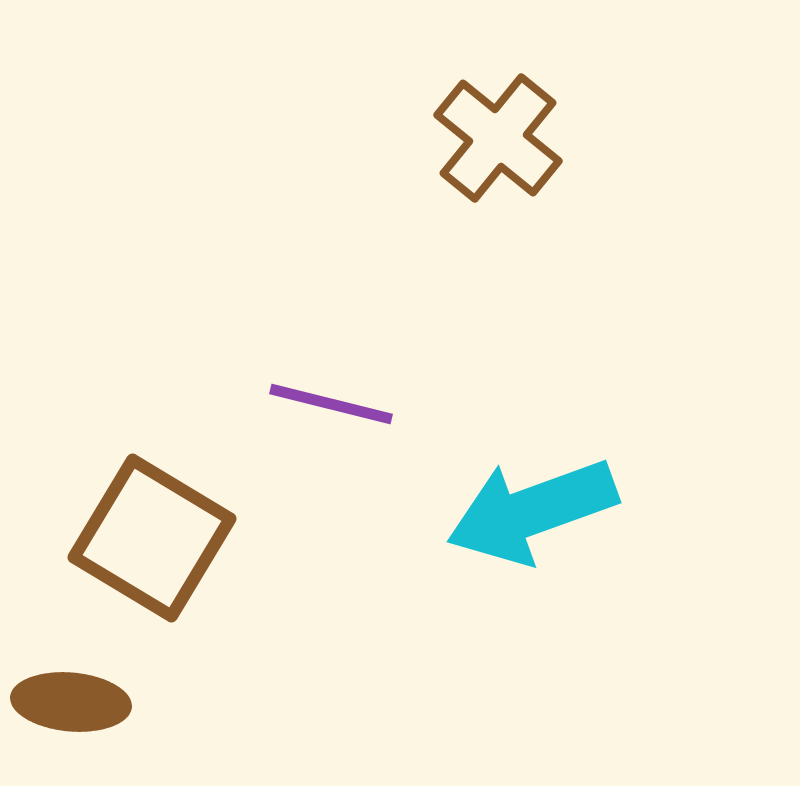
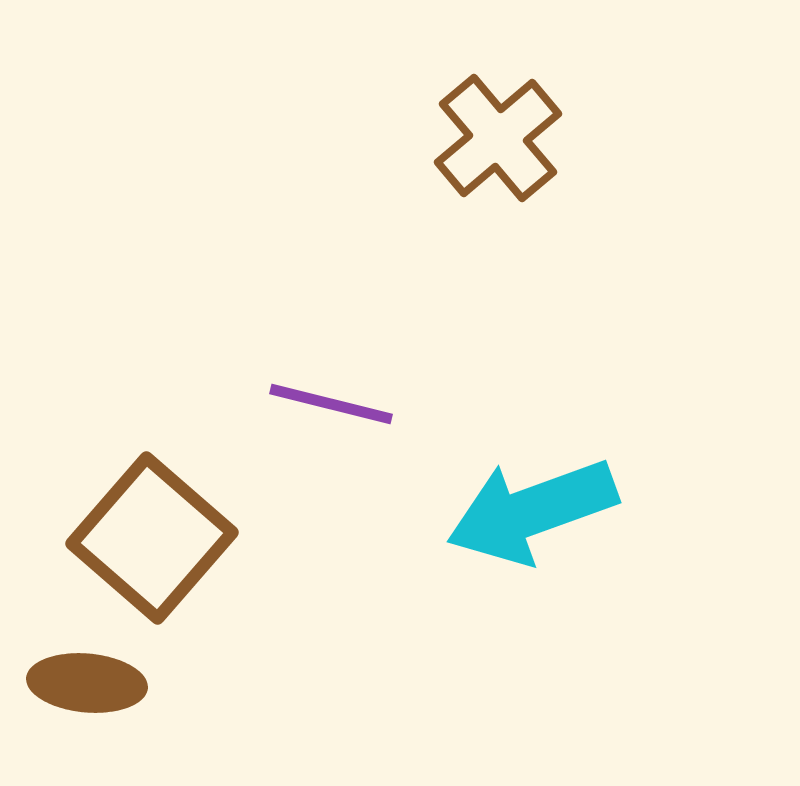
brown cross: rotated 11 degrees clockwise
brown square: rotated 10 degrees clockwise
brown ellipse: moved 16 px right, 19 px up
